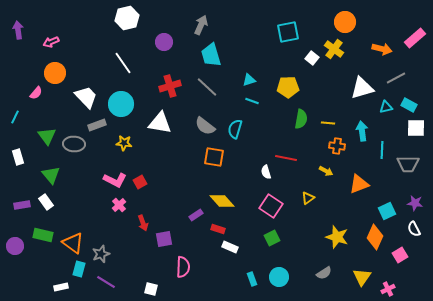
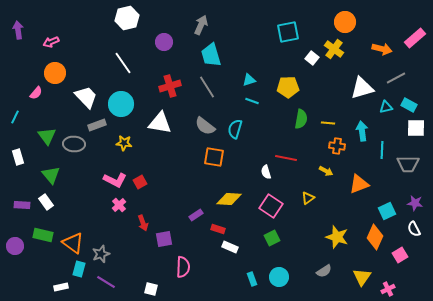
gray line at (207, 87): rotated 15 degrees clockwise
yellow diamond at (222, 201): moved 7 px right, 2 px up; rotated 45 degrees counterclockwise
purple rectangle at (22, 205): rotated 14 degrees clockwise
gray semicircle at (324, 273): moved 2 px up
